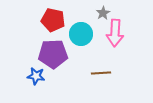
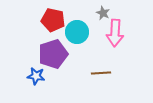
gray star: rotated 16 degrees counterclockwise
cyan circle: moved 4 px left, 2 px up
purple pentagon: rotated 16 degrees counterclockwise
